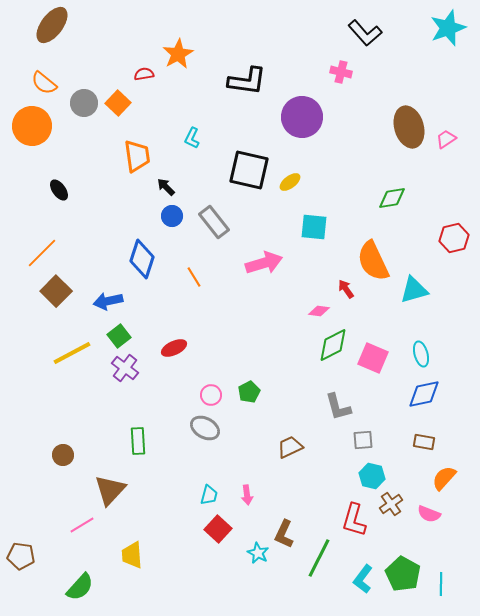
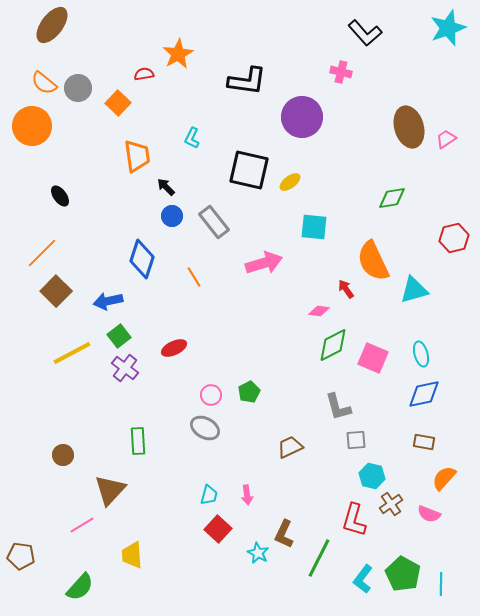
gray circle at (84, 103): moved 6 px left, 15 px up
black ellipse at (59, 190): moved 1 px right, 6 px down
gray square at (363, 440): moved 7 px left
